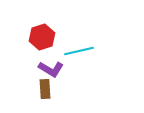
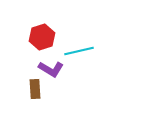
brown rectangle: moved 10 px left
